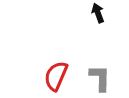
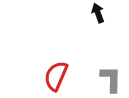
gray L-shape: moved 11 px right, 1 px down
